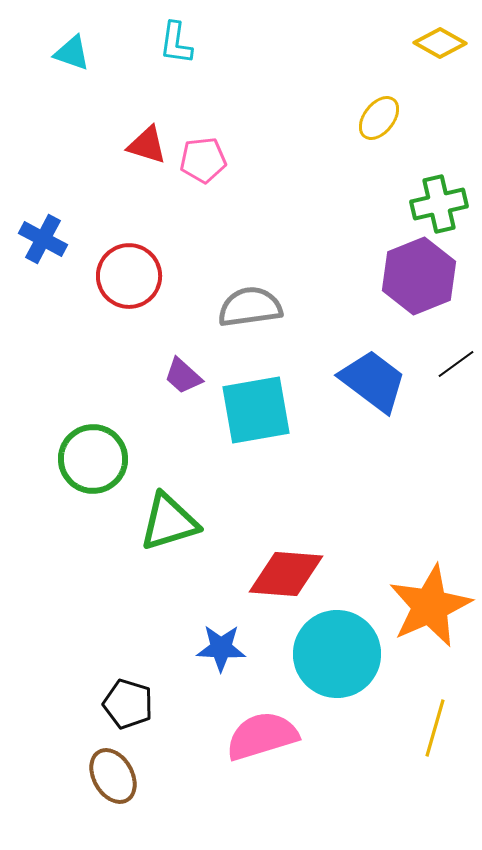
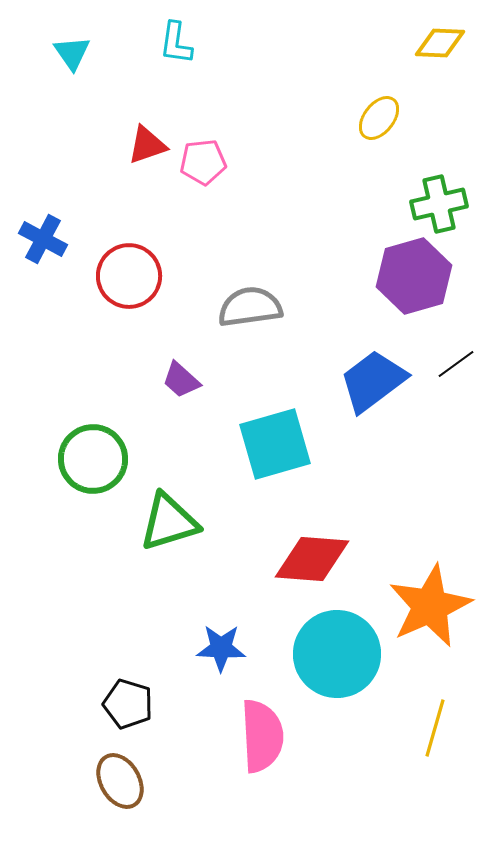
yellow diamond: rotated 27 degrees counterclockwise
cyan triangle: rotated 36 degrees clockwise
red triangle: rotated 36 degrees counterclockwise
pink pentagon: moved 2 px down
purple hexagon: moved 5 px left; rotated 6 degrees clockwise
purple trapezoid: moved 2 px left, 4 px down
blue trapezoid: rotated 74 degrees counterclockwise
cyan square: moved 19 px right, 34 px down; rotated 6 degrees counterclockwise
red diamond: moved 26 px right, 15 px up
pink semicircle: rotated 104 degrees clockwise
brown ellipse: moved 7 px right, 5 px down
